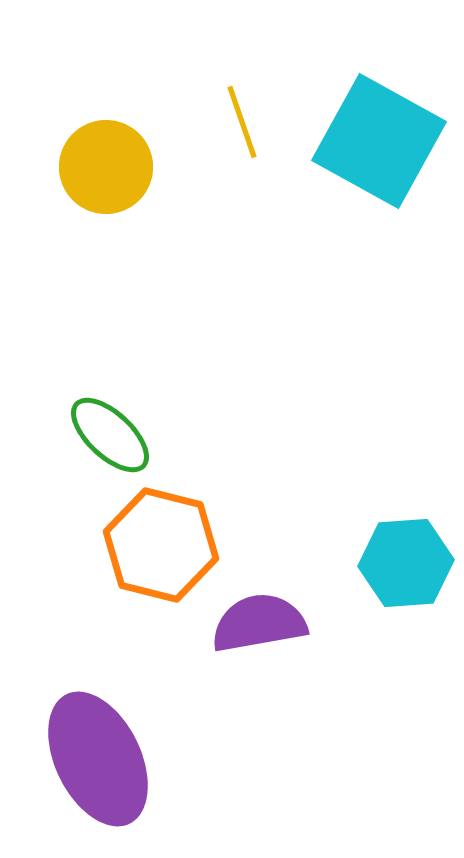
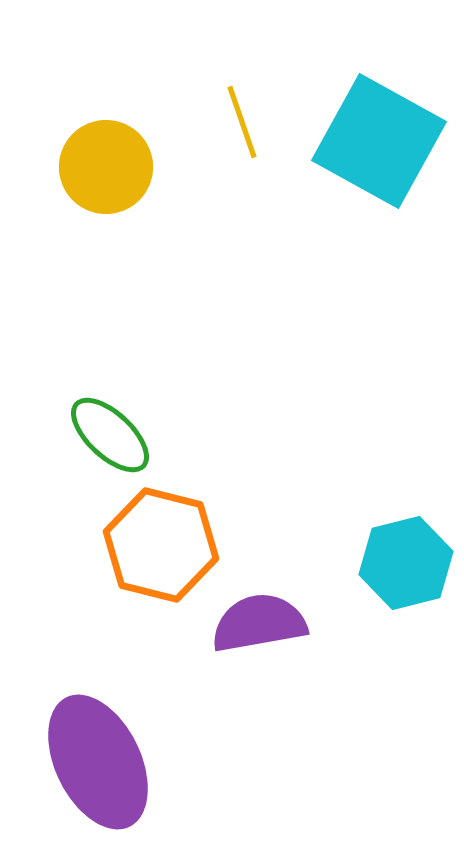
cyan hexagon: rotated 10 degrees counterclockwise
purple ellipse: moved 3 px down
